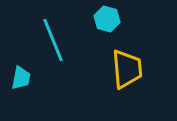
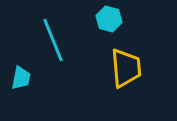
cyan hexagon: moved 2 px right
yellow trapezoid: moved 1 px left, 1 px up
